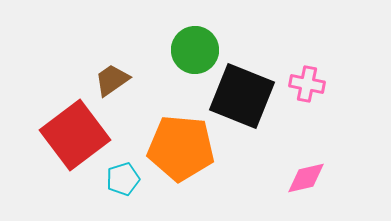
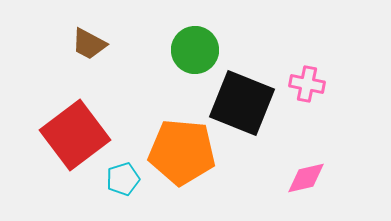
brown trapezoid: moved 23 px left, 36 px up; rotated 117 degrees counterclockwise
black square: moved 7 px down
orange pentagon: moved 1 px right, 4 px down
